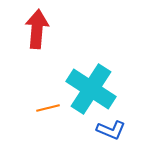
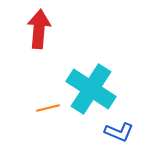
red arrow: moved 2 px right
blue L-shape: moved 8 px right, 2 px down
